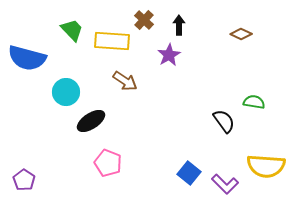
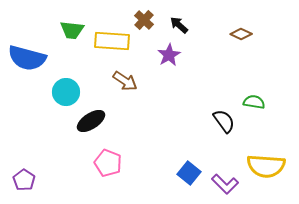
black arrow: rotated 48 degrees counterclockwise
green trapezoid: rotated 140 degrees clockwise
